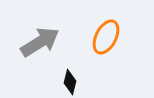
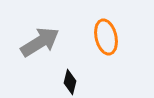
orange ellipse: rotated 40 degrees counterclockwise
